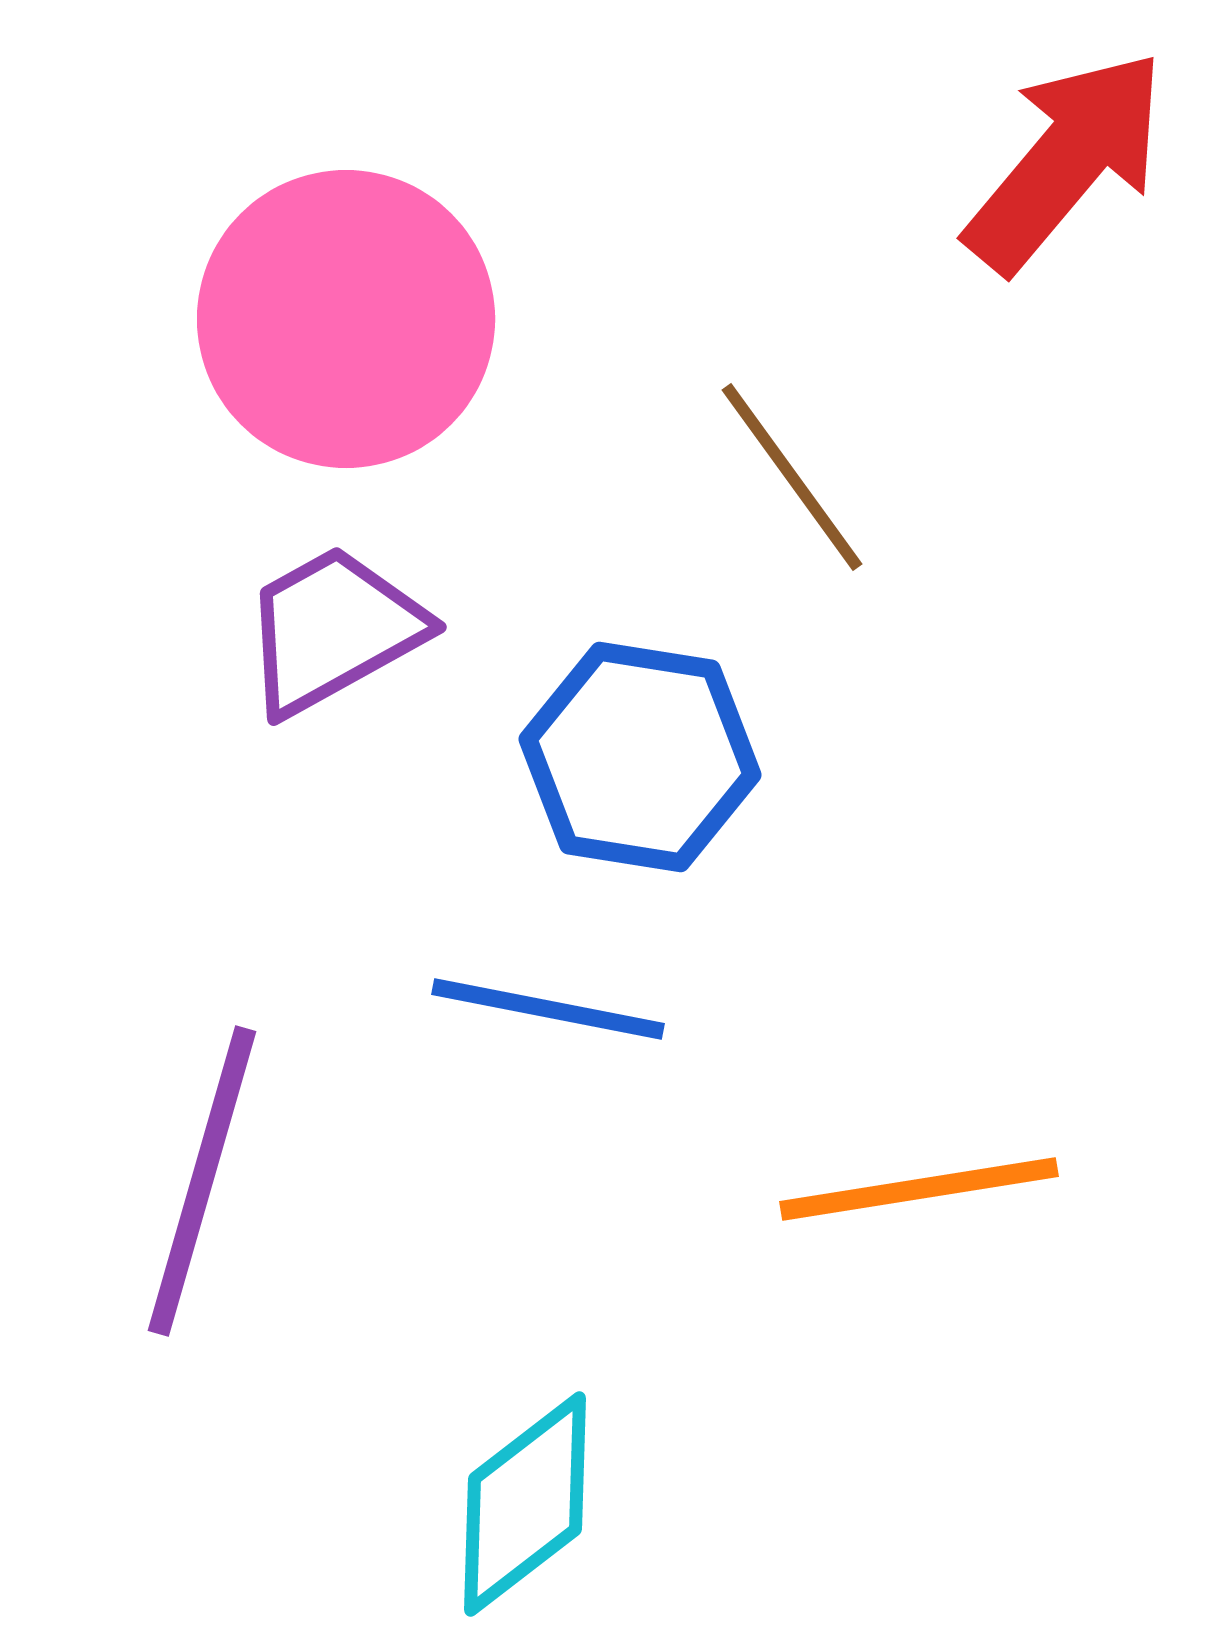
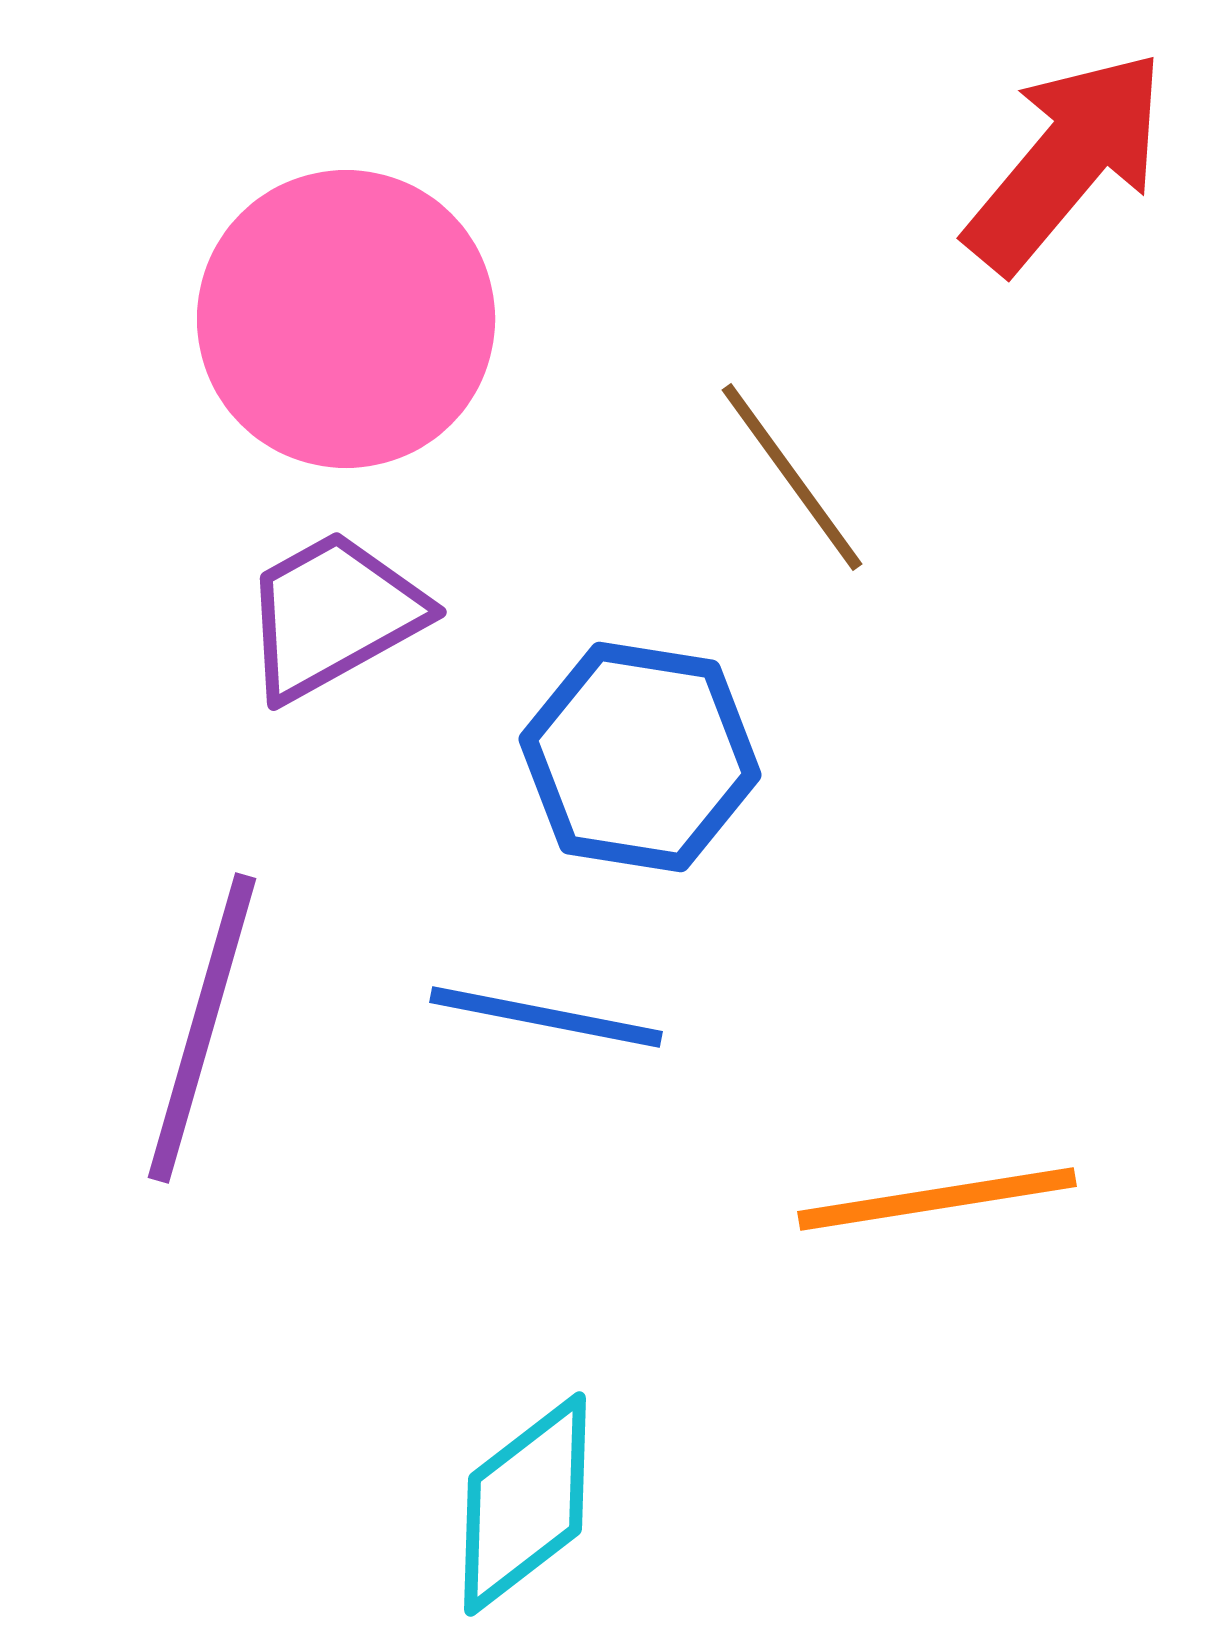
purple trapezoid: moved 15 px up
blue line: moved 2 px left, 8 px down
purple line: moved 153 px up
orange line: moved 18 px right, 10 px down
